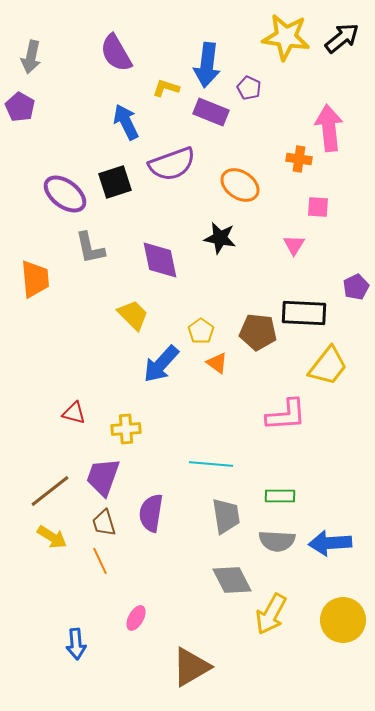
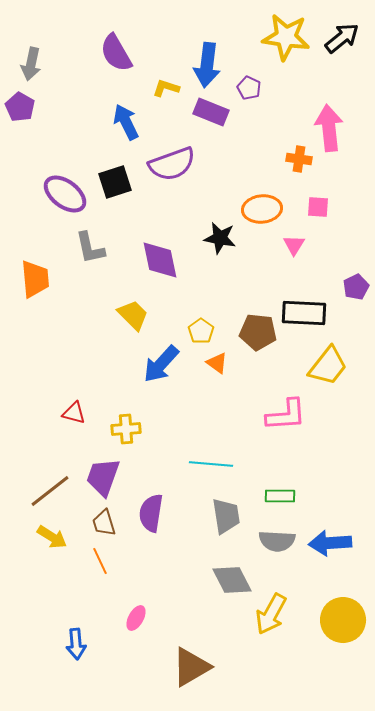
gray arrow at (31, 57): moved 7 px down
orange ellipse at (240, 185): moved 22 px right, 24 px down; rotated 39 degrees counterclockwise
